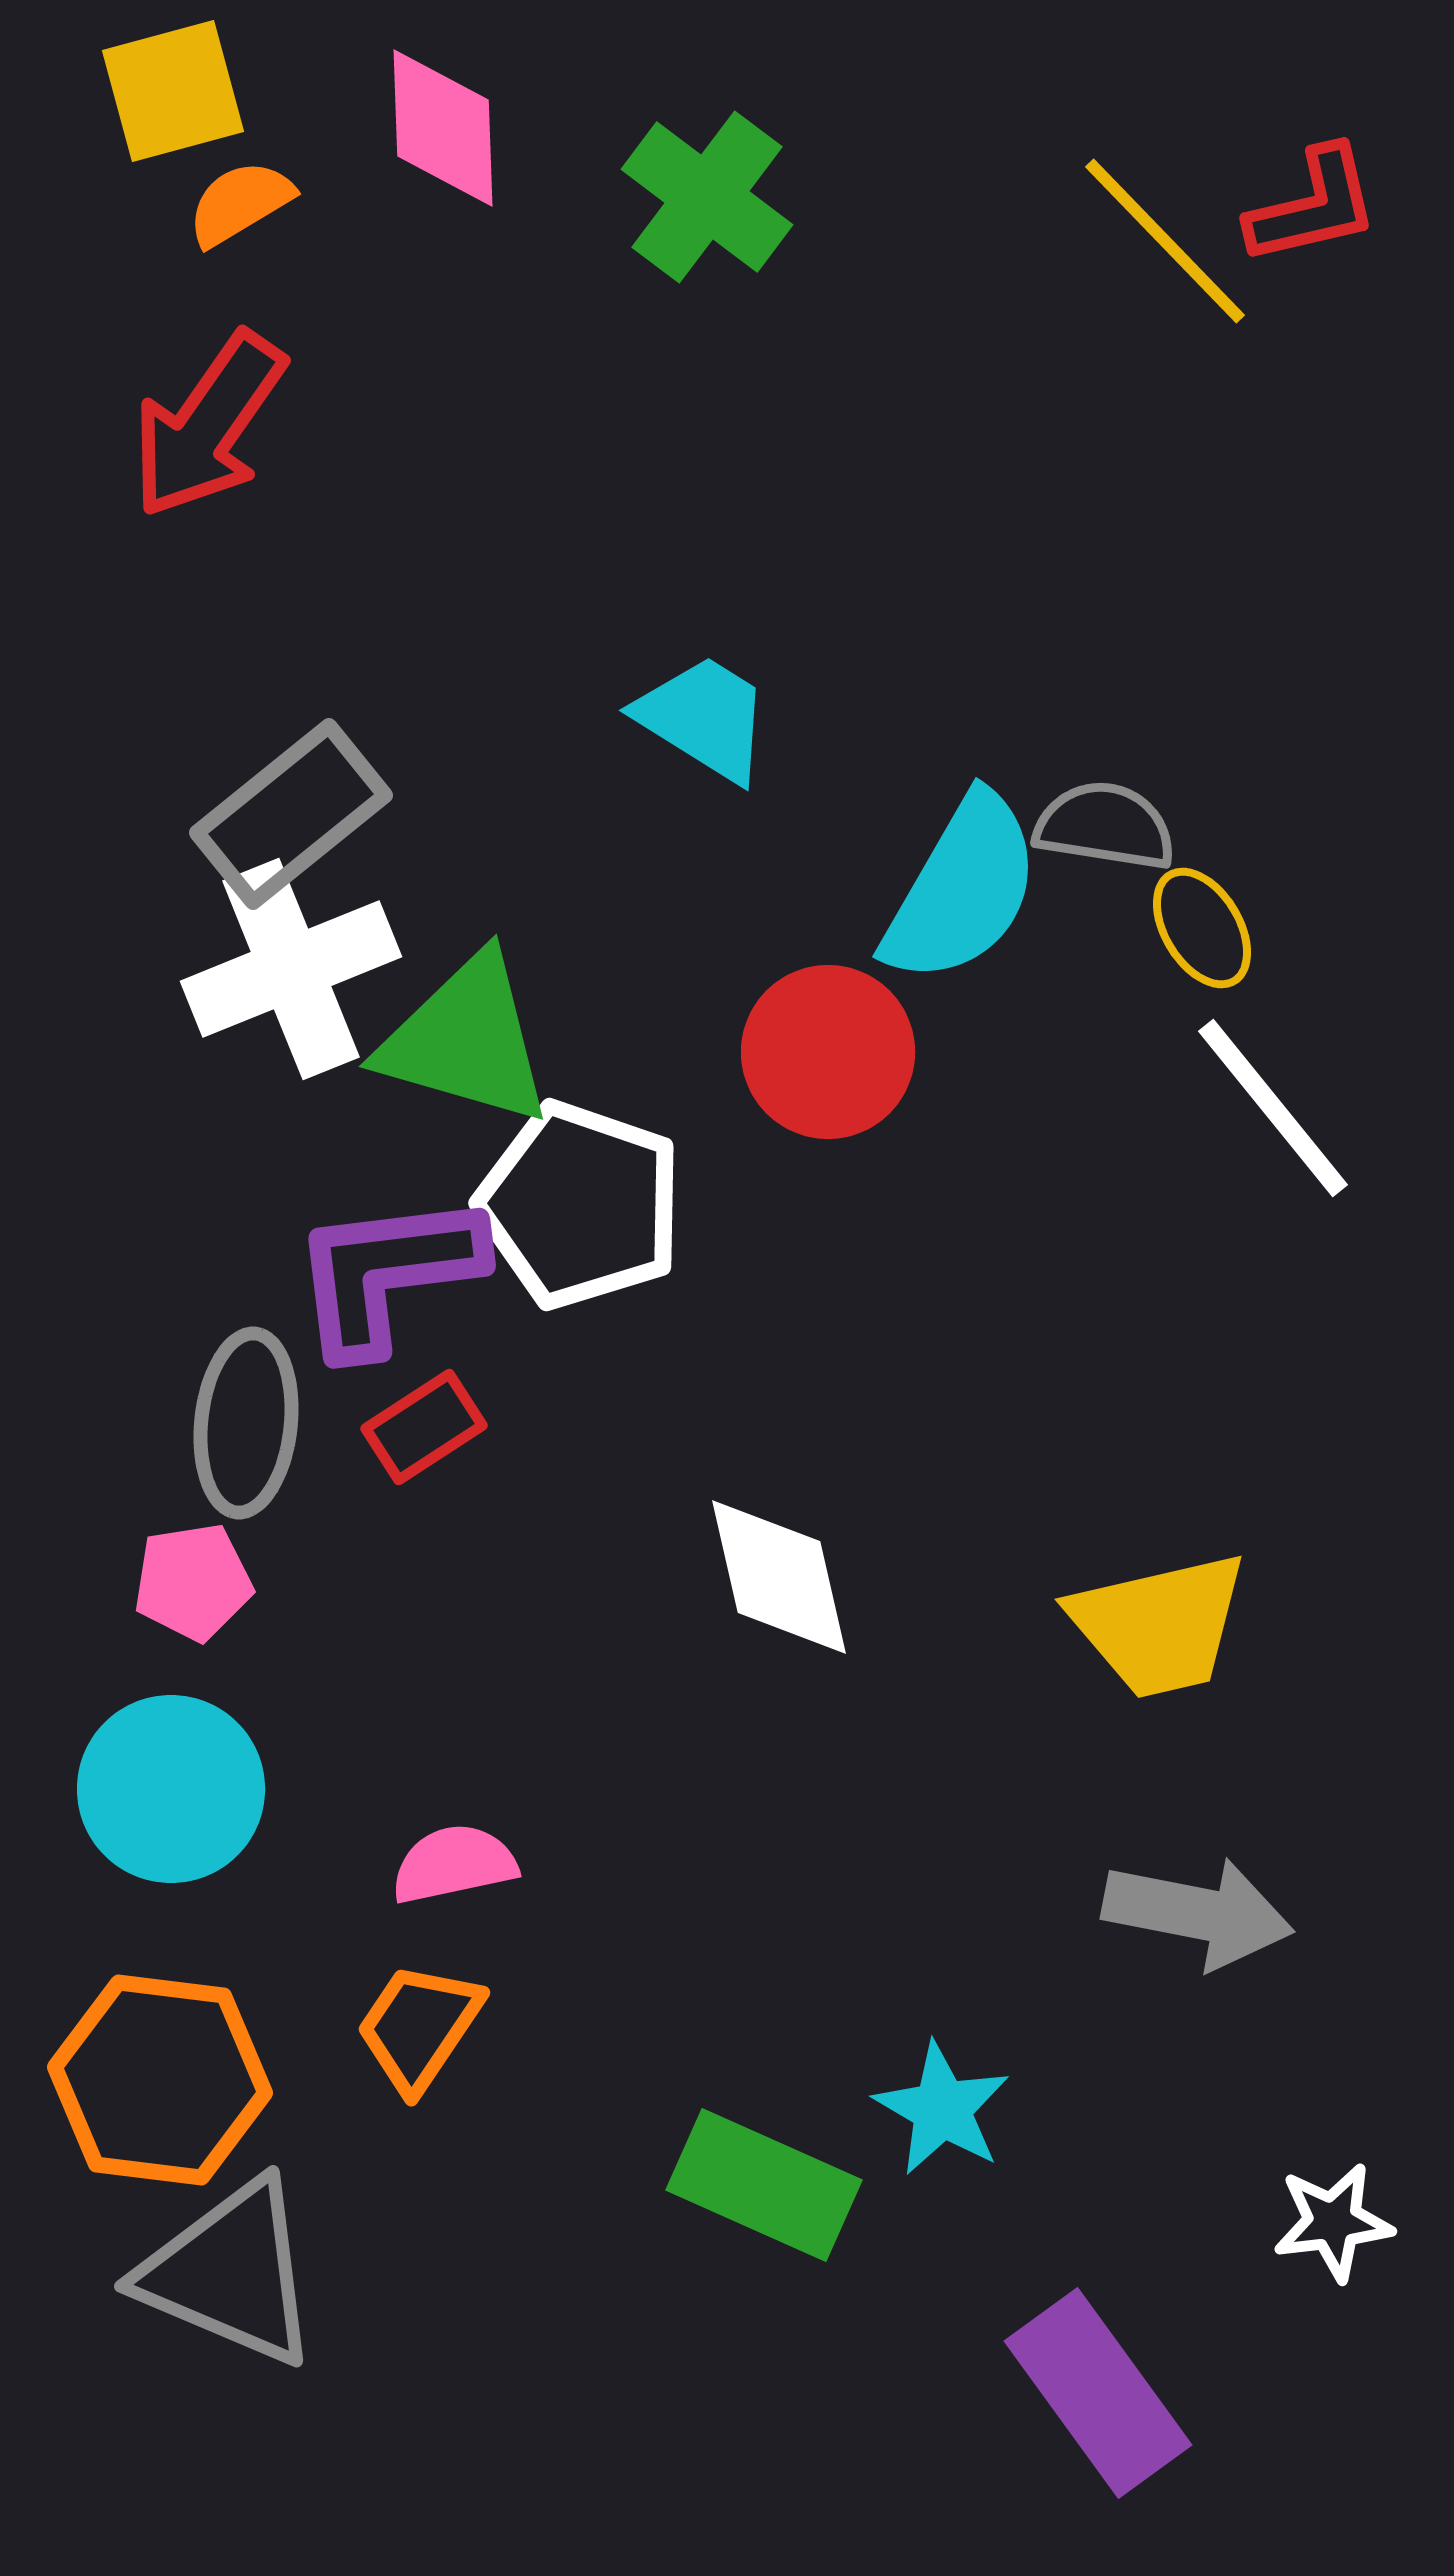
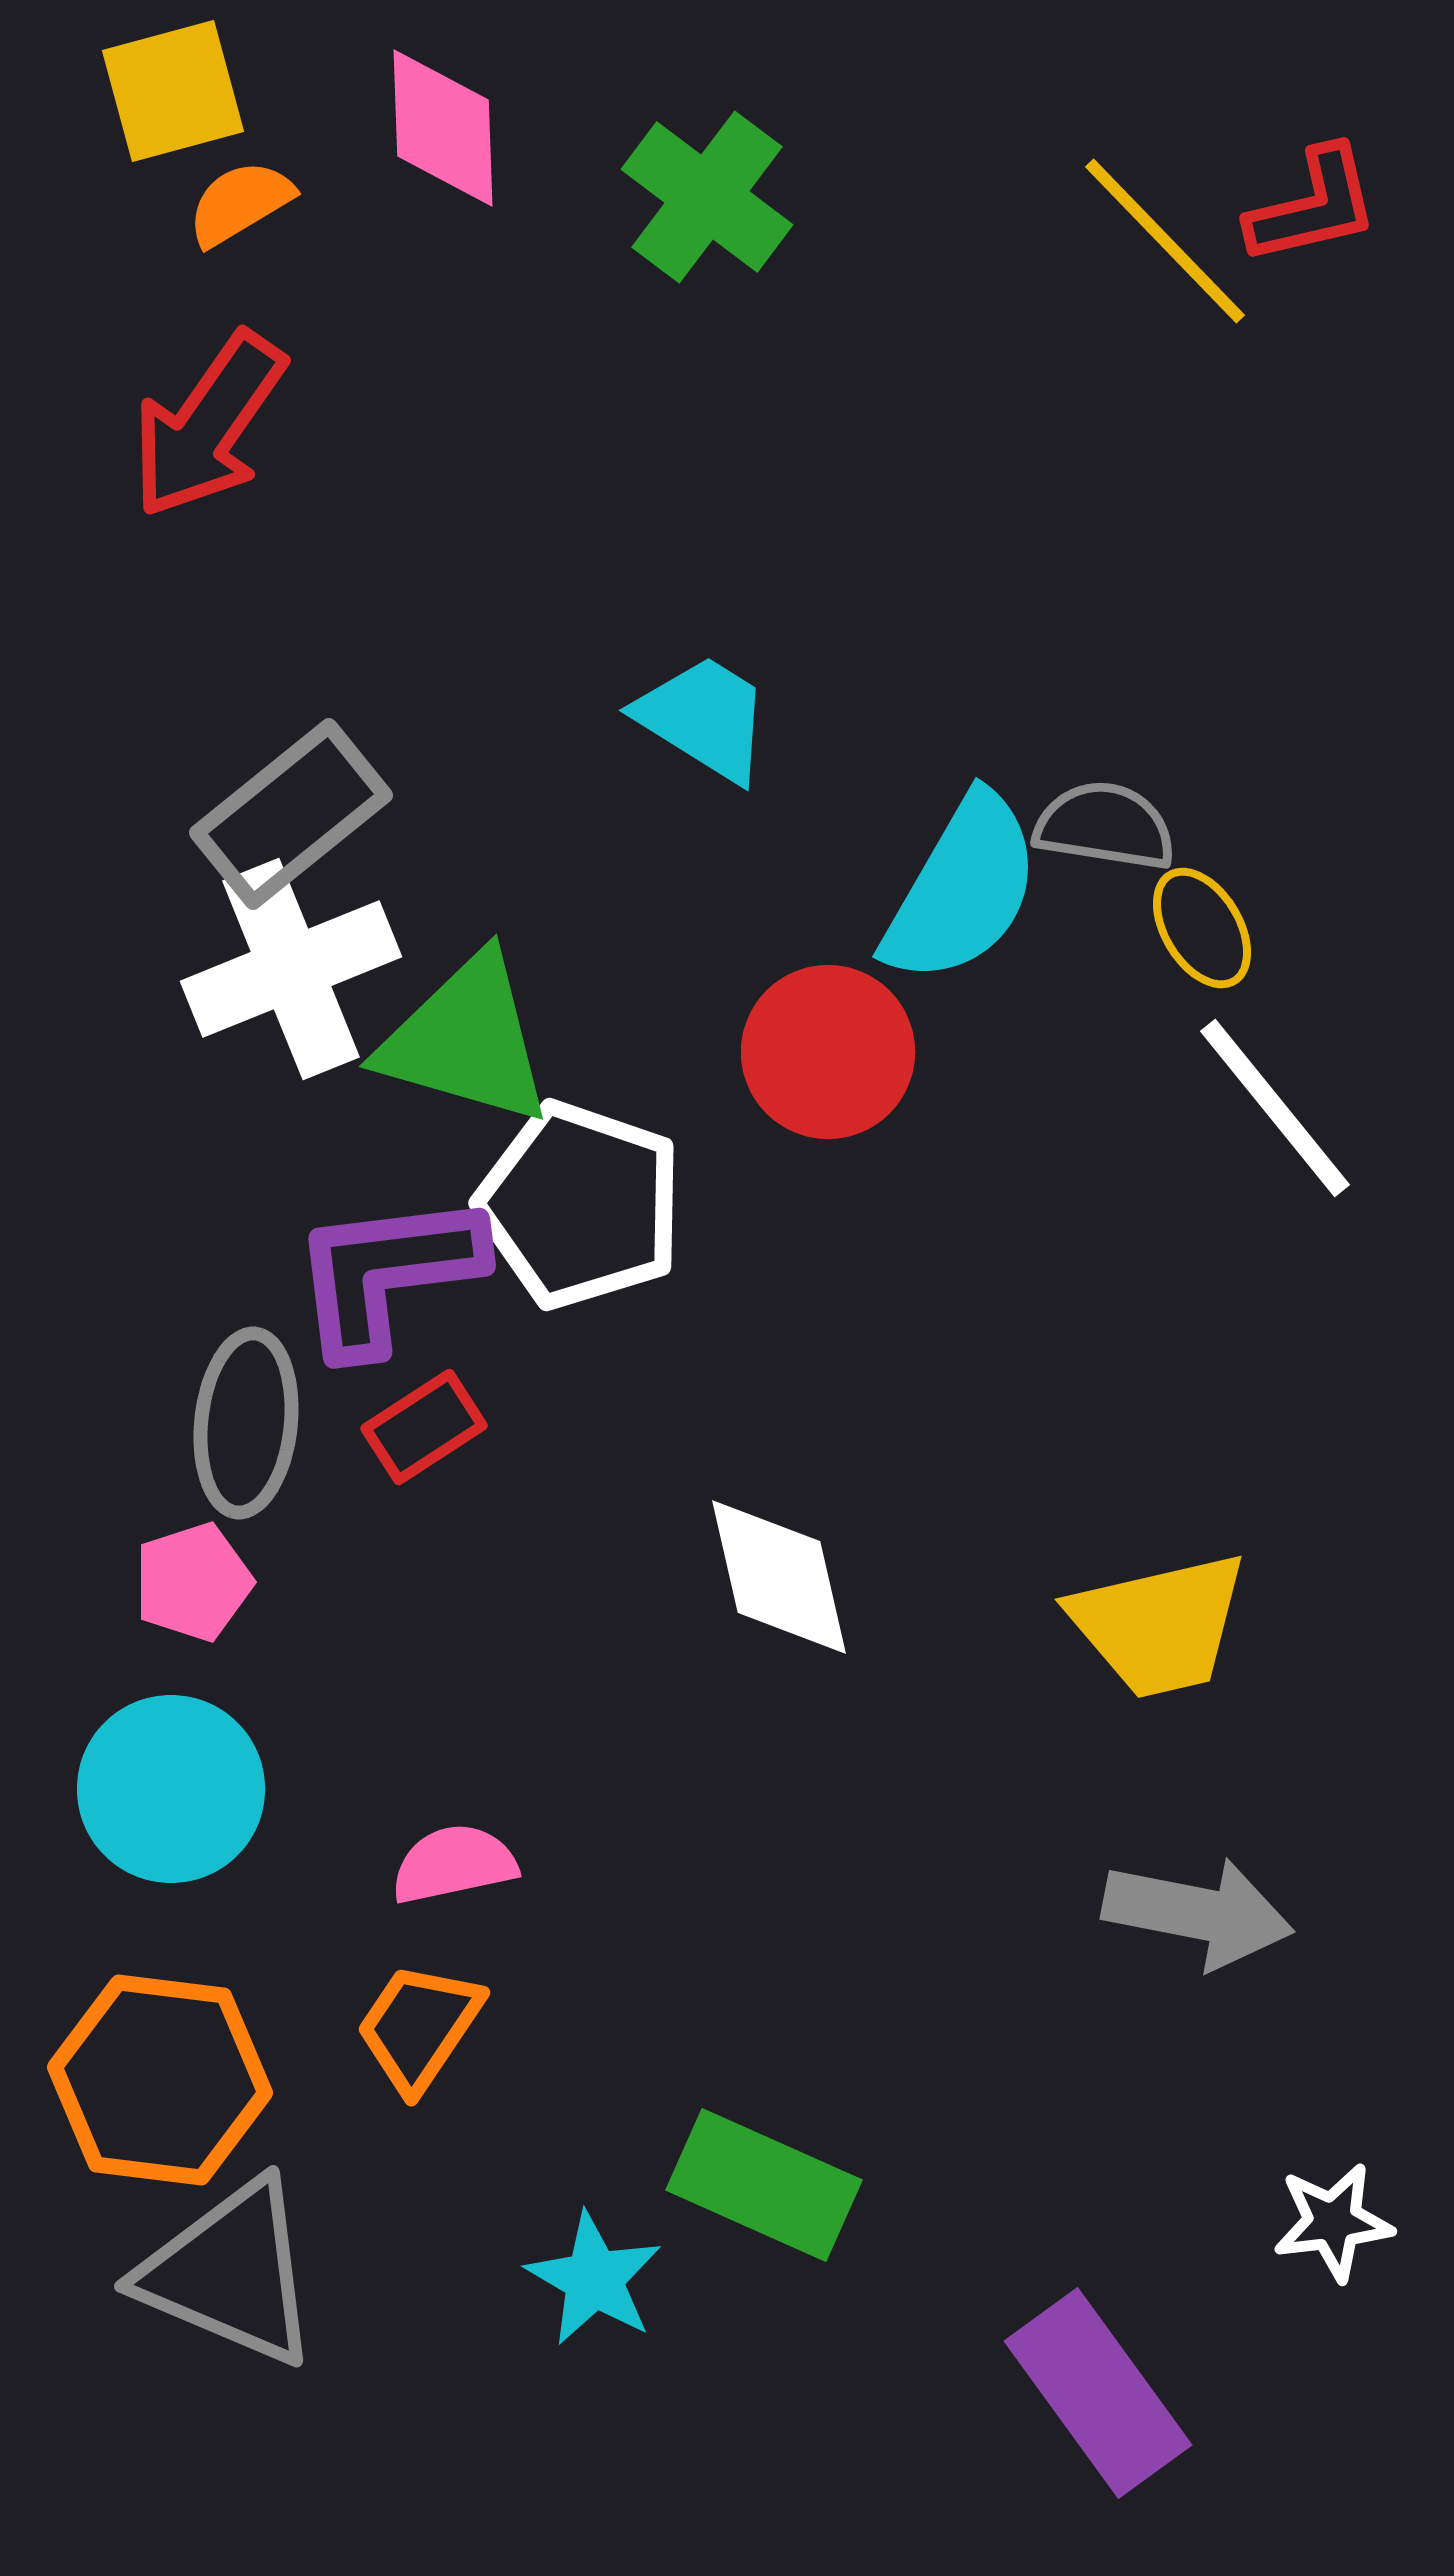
white line: moved 2 px right
pink pentagon: rotated 9 degrees counterclockwise
cyan star: moved 348 px left, 170 px down
